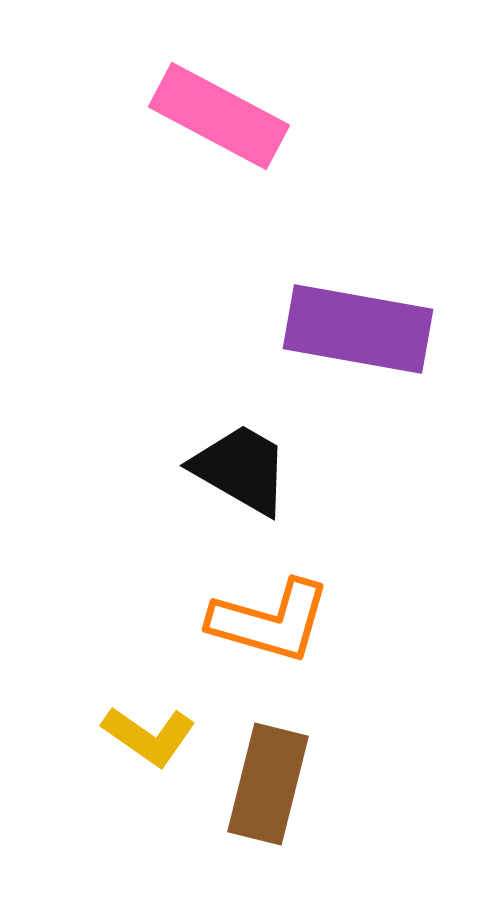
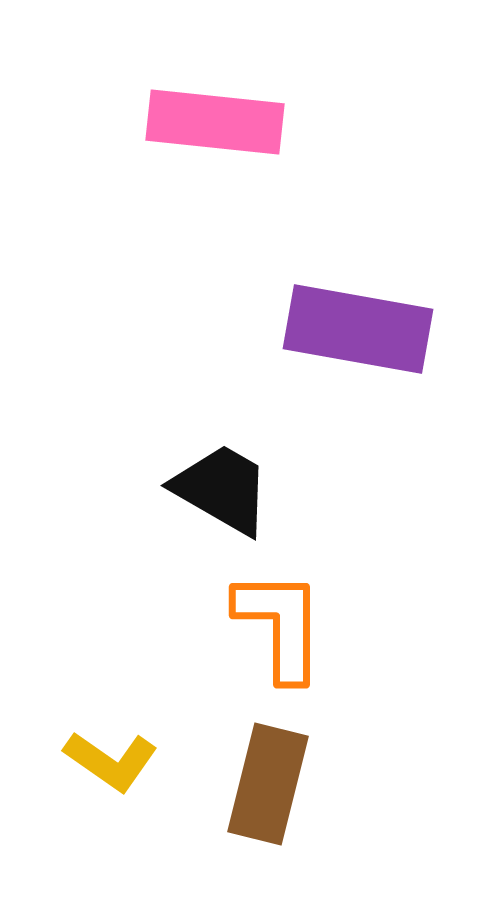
pink rectangle: moved 4 px left, 6 px down; rotated 22 degrees counterclockwise
black trapezoid: moved 19 px left, 20 px down
orange L-shape: moved 10 px right, 4 px down; rotated 106 degrees counterclockwise
yellow L-shape: moved 38 px left, 25 px down
